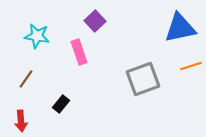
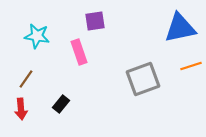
purple square: rotated 35 degrees clockwise
red arrow: moved 12 px up
